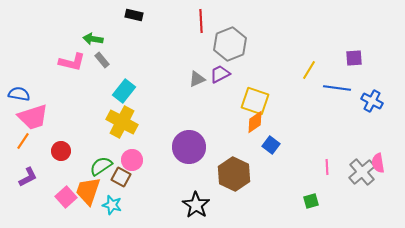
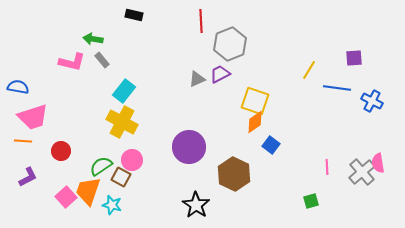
blue semicircle: moved 1 px left, 7 px up
orange line: rotated 60 degrees clockwise
